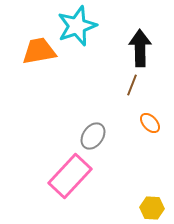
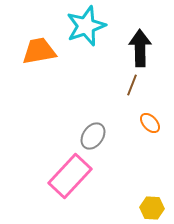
cyan star: moved 9 px right
